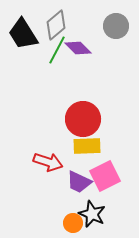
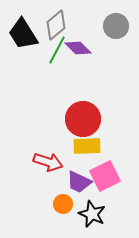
orange circle: moved 10 px left, 19 px up
